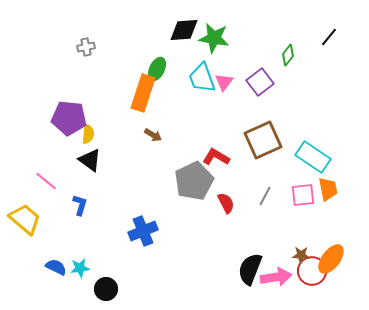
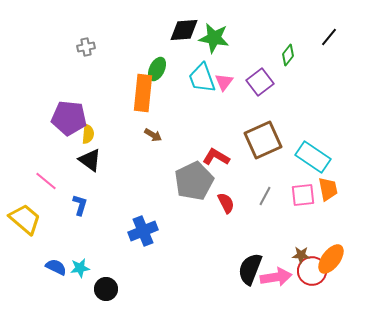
orange rectangle: rotated 12 degrees counterclockwise
